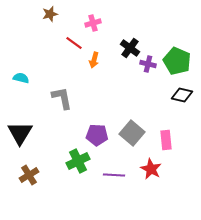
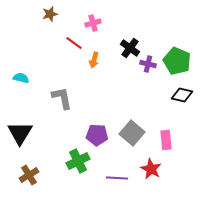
purple line: moved 3 px right, 3 px down
